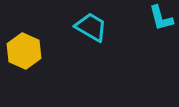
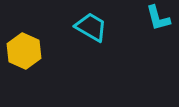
cyan L-shape: moved 3 px left
